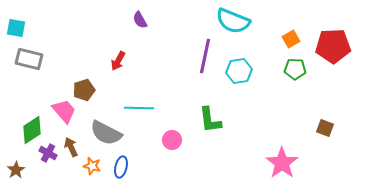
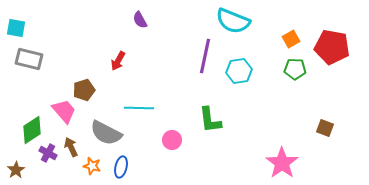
red pentagon: moved 1 px left, 1 px down; rotated 12 degrees clockwise
